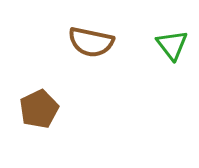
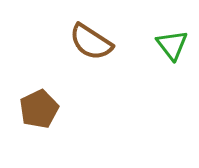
brown semicircle: rotated 21 degrees clockwise
